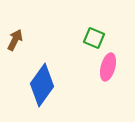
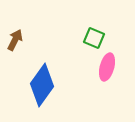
pink ellipse: moved 1 px left
